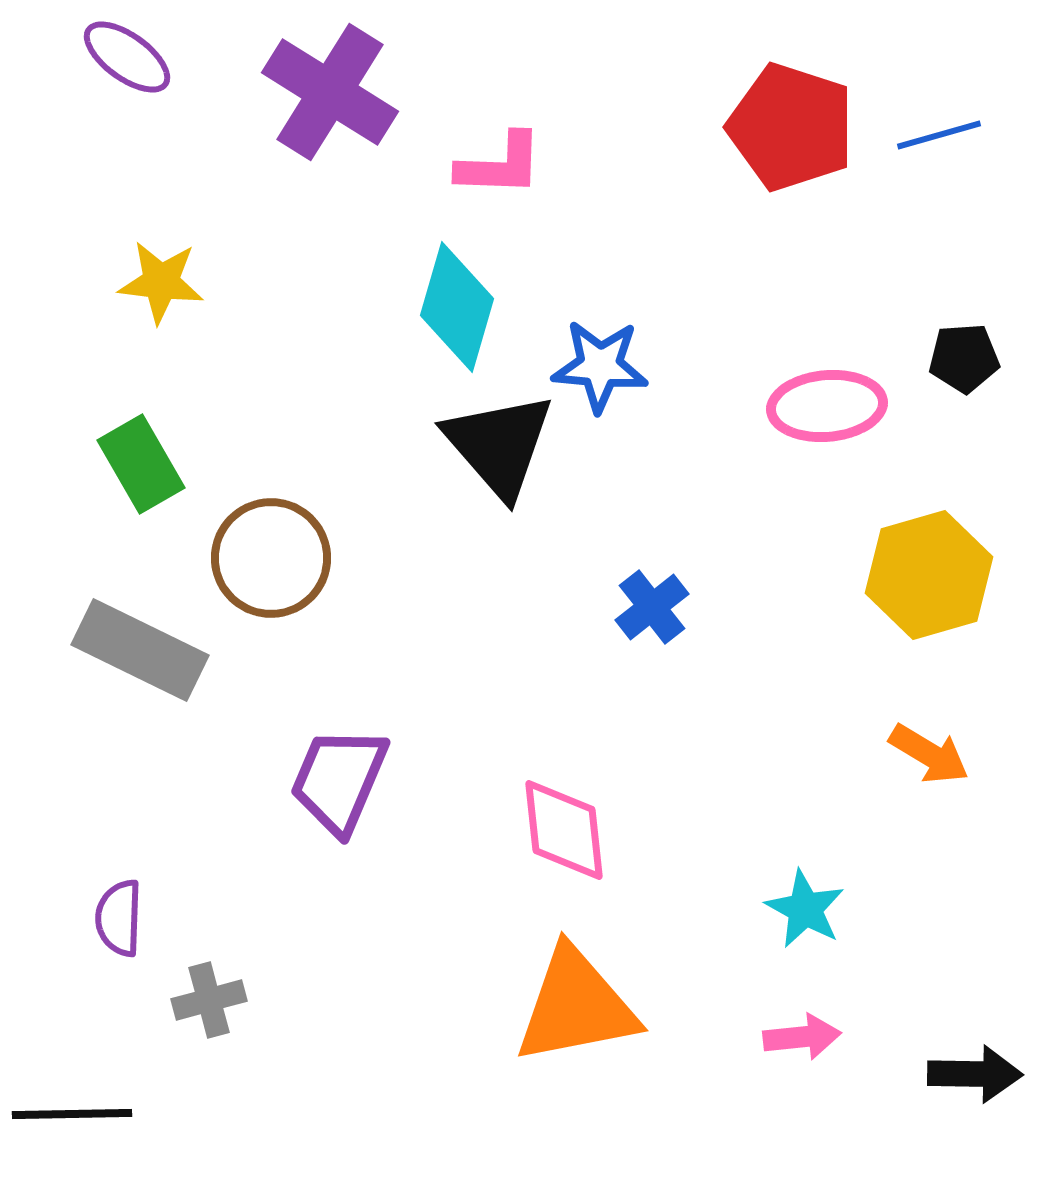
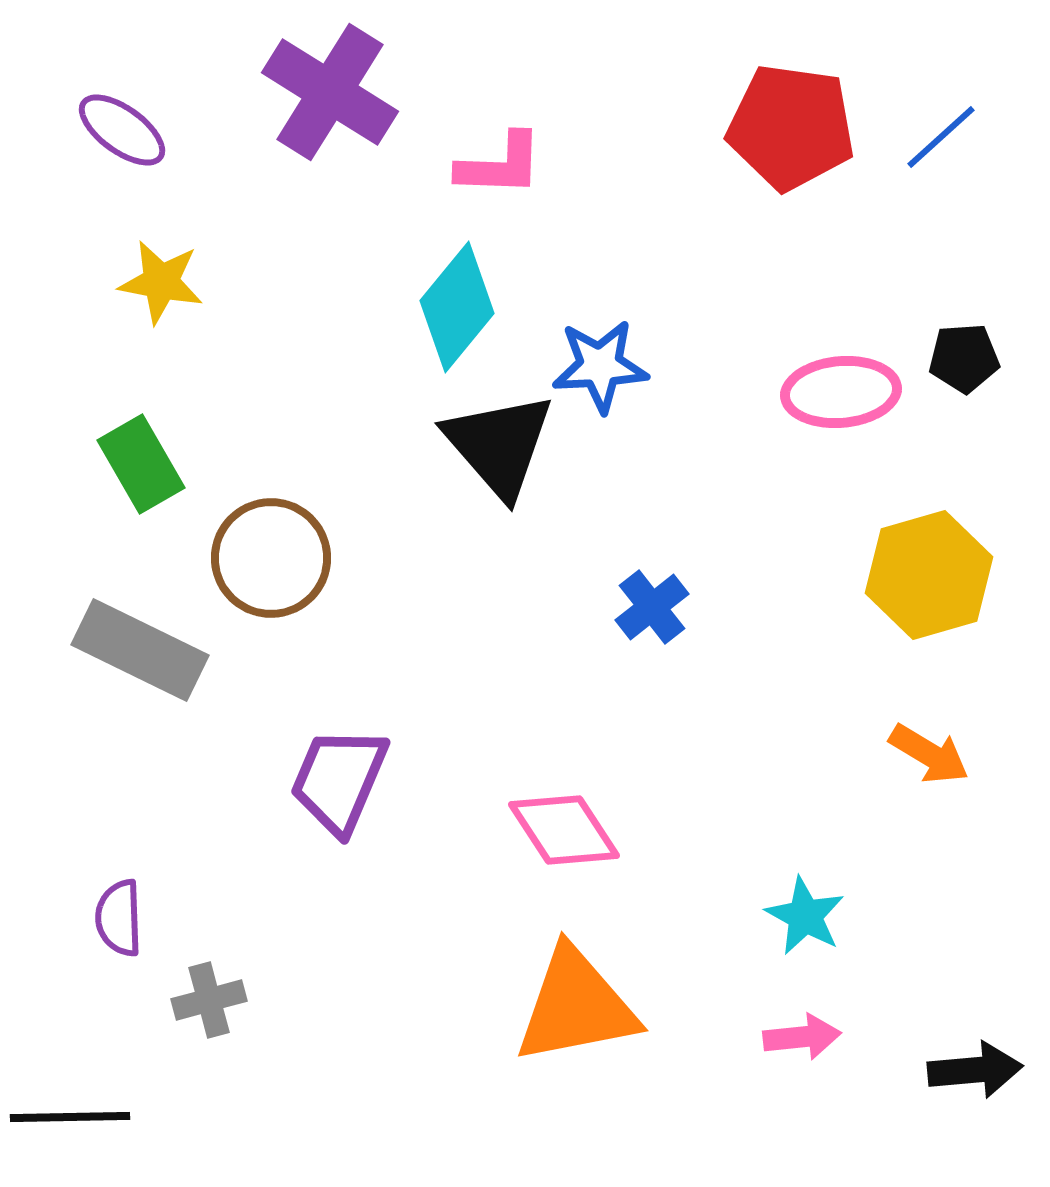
purple ellipse: moved 5 px left, 73 px down
red pentagon: rotated 10 degrees counterclockwise
blue line: moved 2 px right, 2 px down; rotated 26 degrees counterclockwise
yellow star: rotated 4 degrees clockwise
cyan diamond: rotated 23 degrees clockwise
blue star: rotated 8 degrees counterclockwise
pink ellipse: moved 14 px right, 14 px up
pink diamond: rotated 27 degrees counterclockwise
cyan star: moved 7 px down
purple semicircle: rotated 4 degrees counterclockwise
black arrow: moved 4 px up; rotated 6 degrees counterclockwise
black line: moved 2 px left, 3 px down
